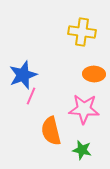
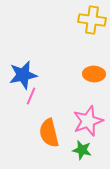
yellow cross: moved 10 px right, 12 px up
blue star: rotated 8 degrees clockwise
pink star: moved 4 px right, 12 px down; rotated 24 degrees counterclockwise
orange semicircle: moved 2 px left, 2 px down
